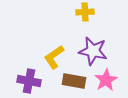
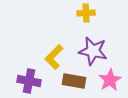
yellow cross: moved 1 px right, 1 px down
yellow L-shape: rotated 10 degrees counterclockwise
pink star: moved 4 px right
